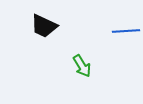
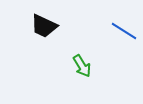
blue line: moved 2 px left; rotated 36 degrees clockwise
